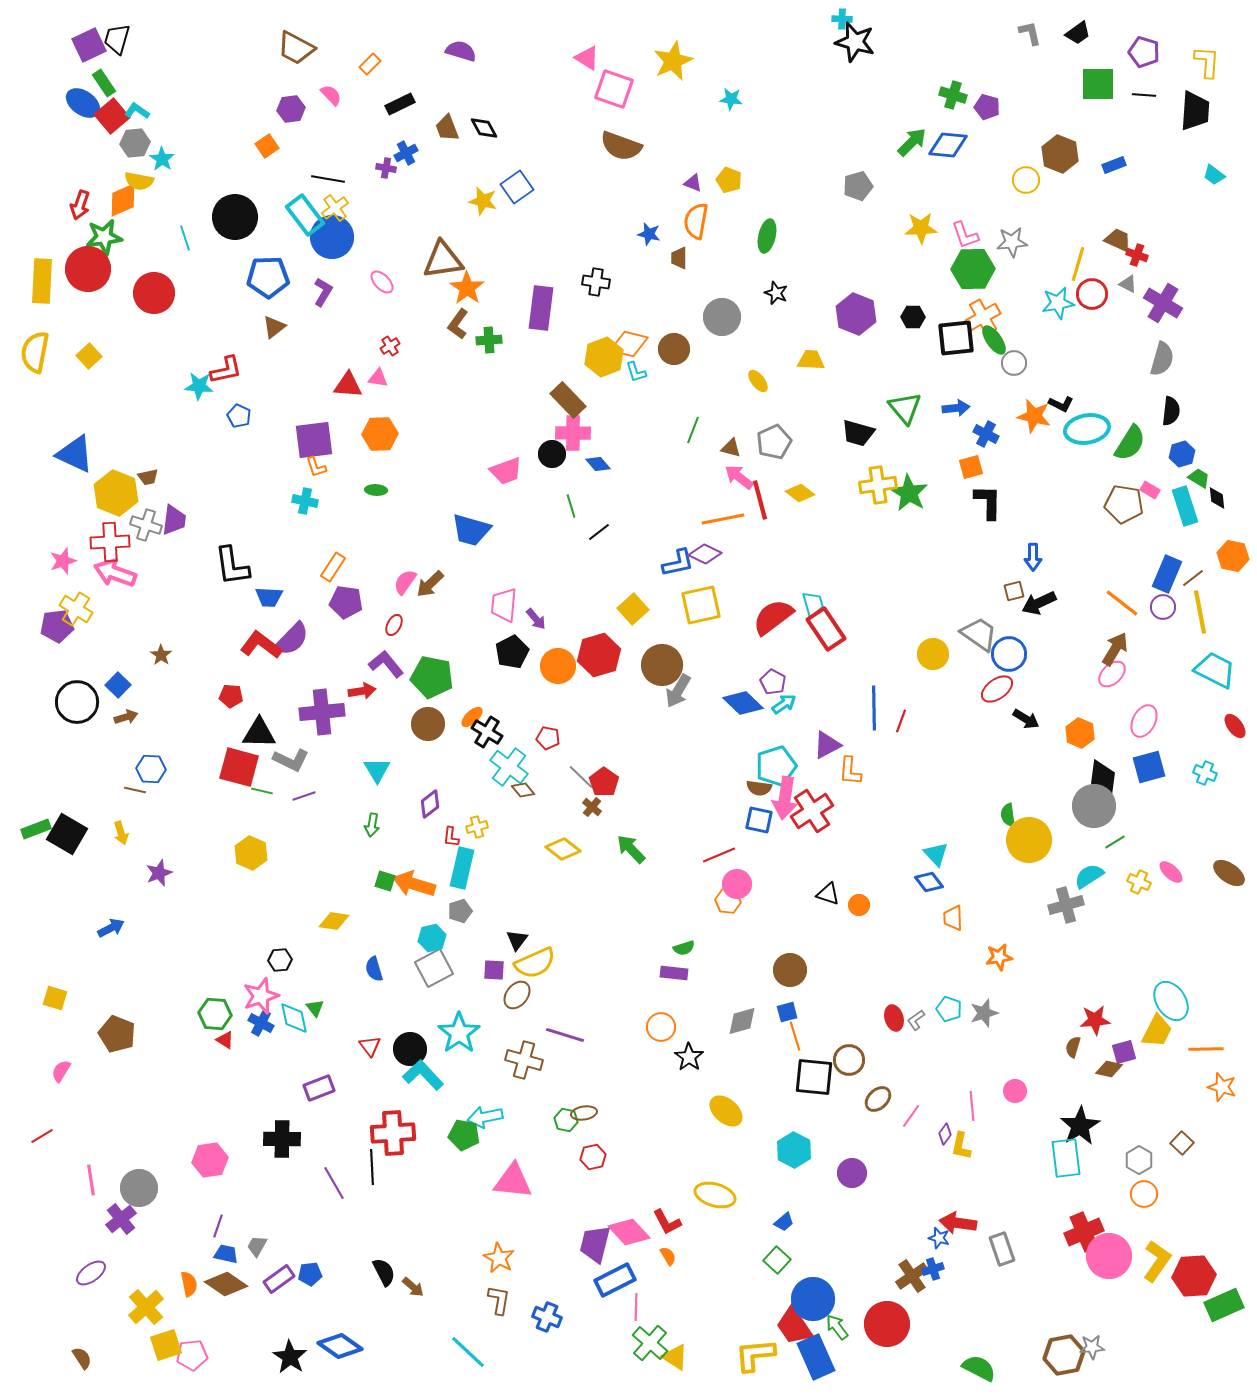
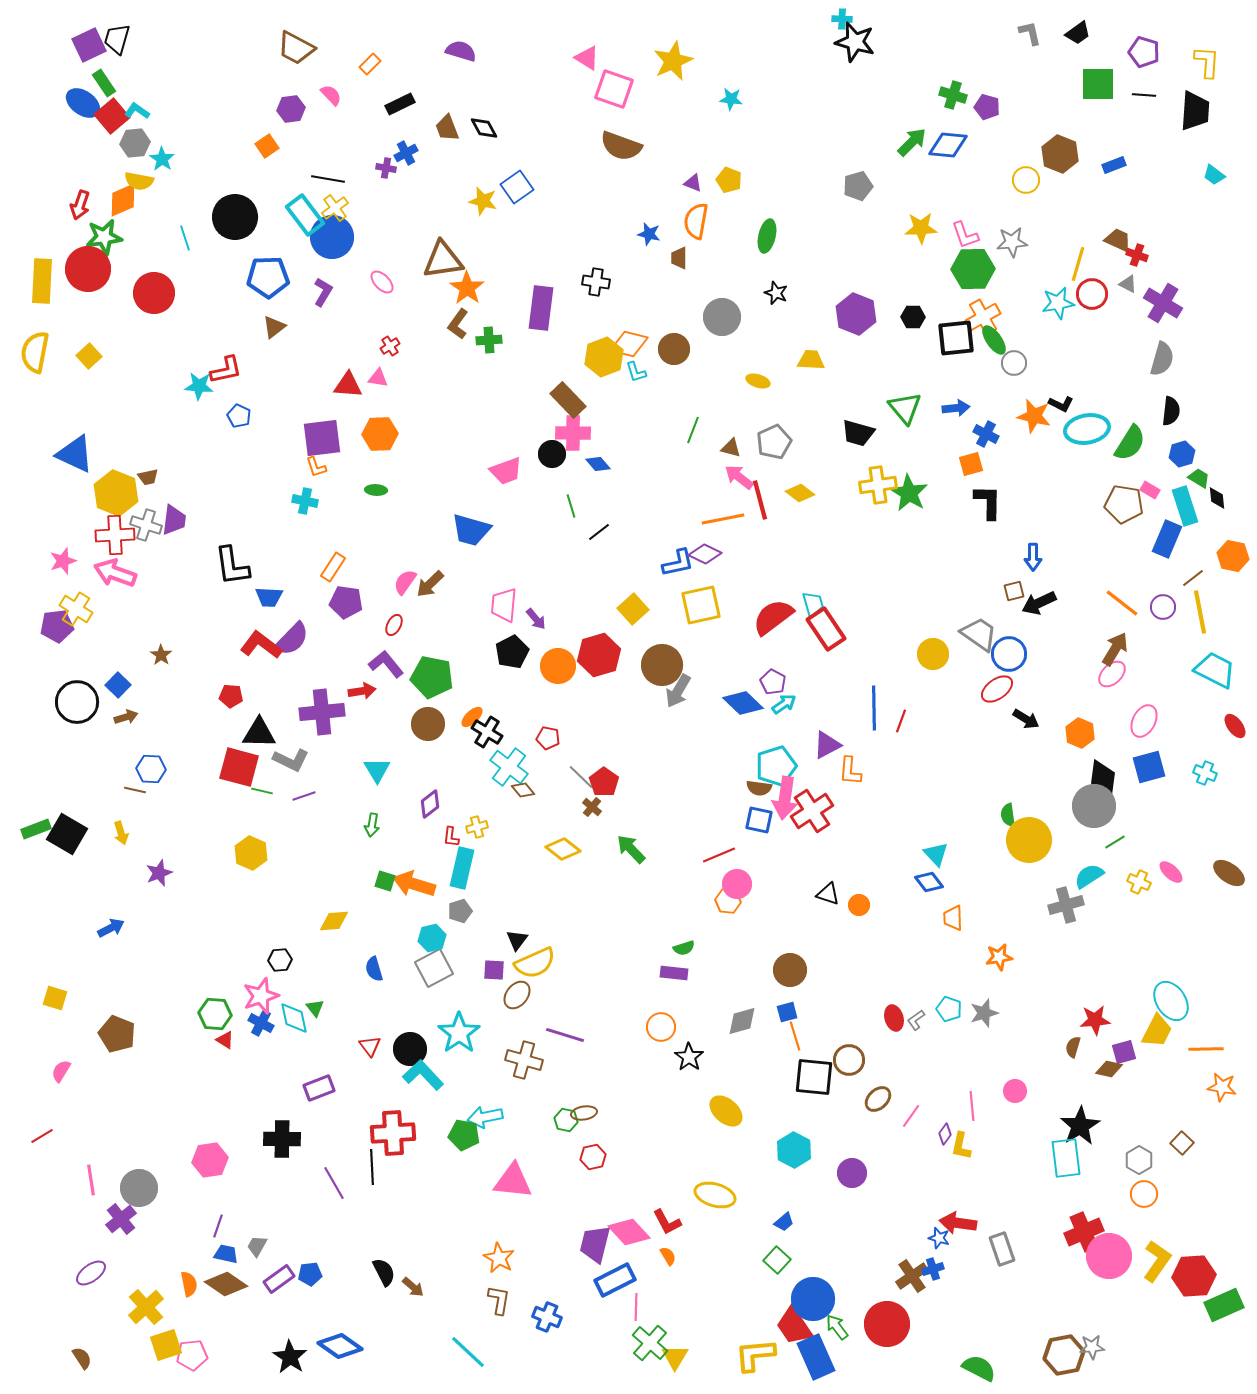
yellow ellipse at (758, 381): rotated 35 degrees counterclockwise
purple square at (314, 440): moved 8 px right, 2 px up
orange square at (971, 467): moved 3 px up
red cross at (110, 542): moved 5 px right, 7 px up
blue rectangle at (1167, 574): moved 35 px up
yellow diamond at (334, 921): rotated 12 degrees counterclockwise
orange star at (1222, 1087): rotated 8 degrees counterclockwise
yellow triangle at (675, 1357): rotated 28 degrees clockwise
